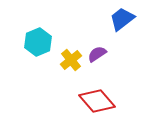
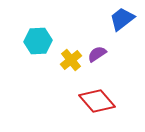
cyan hexagon: moved 1 px up; rotated 20 degrees clockwise
